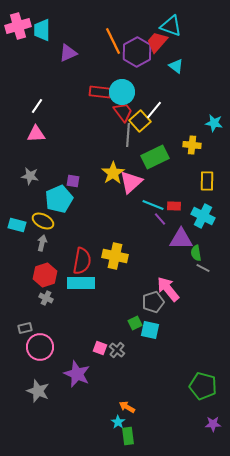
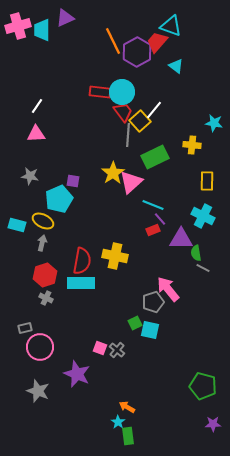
purple triangle at (68, 53): moved 3 px left, 35 px up
red rectangle at (174, 206): moved 21 px left, 24 px down; rotated 24 degrees counterclockwise
